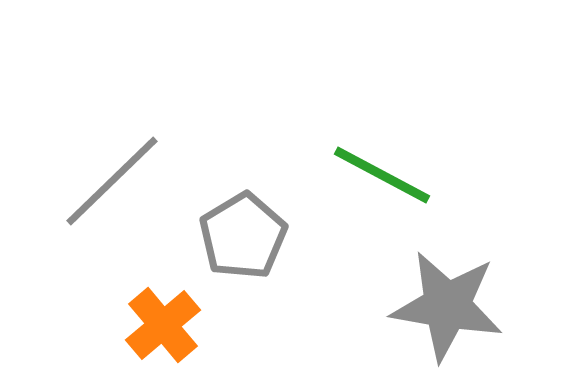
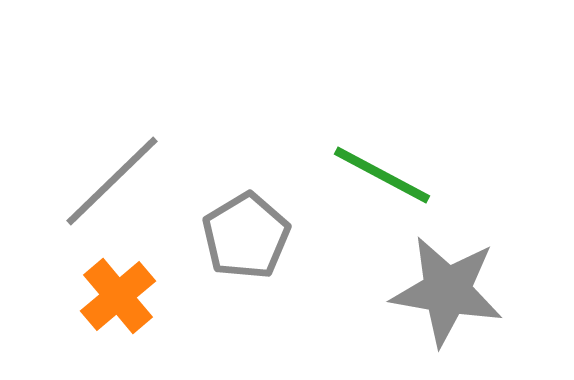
gray pentagon: moved 3 px right
gray star: moved 15 px up
orange cross: moved 45 px left, 29 px up
